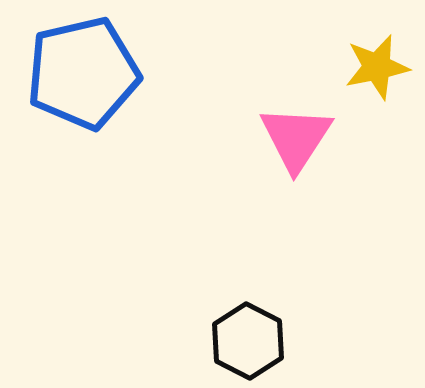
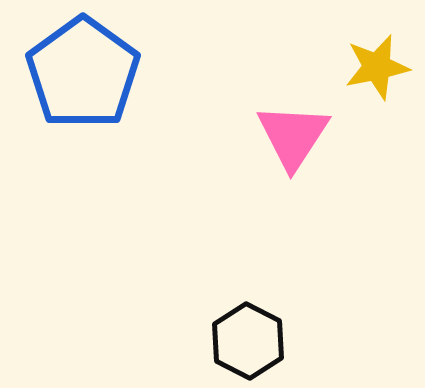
blue pentagon: rotated 23 degrees counterclockwise
pink triangle: moved 3 px left, 2 px up
